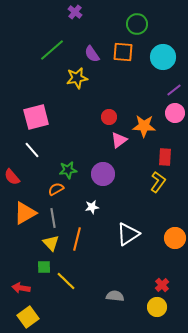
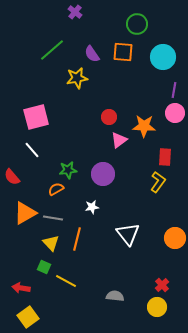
purple line: rotated 42 degrees counterclockwise
gray line: rotated 72 degrees counterclockwise
white triangle: rotated 35 degrees counterclockwise
green square: rotated 24 degrees clockwise
yellow line: rotated 15 degrees counterclockwise
